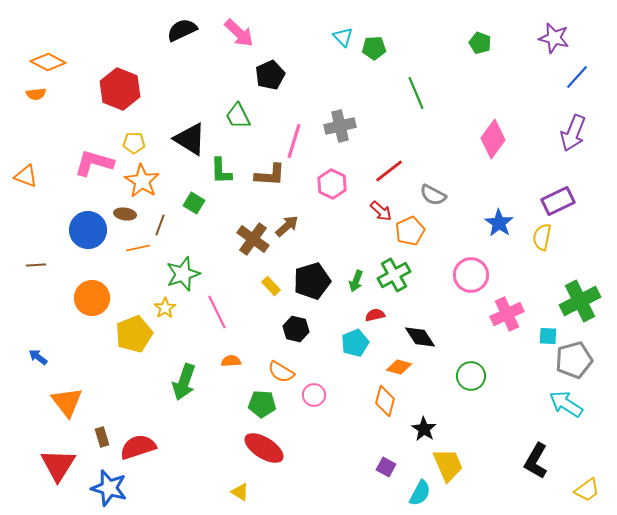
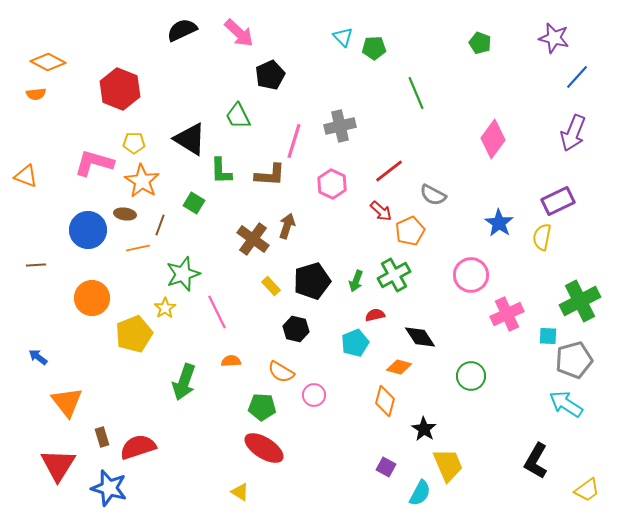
brown arrow at (287, 226): rotated 30 degrees counterclockwise
green pentagon at (262, 404): moved 3 px down
